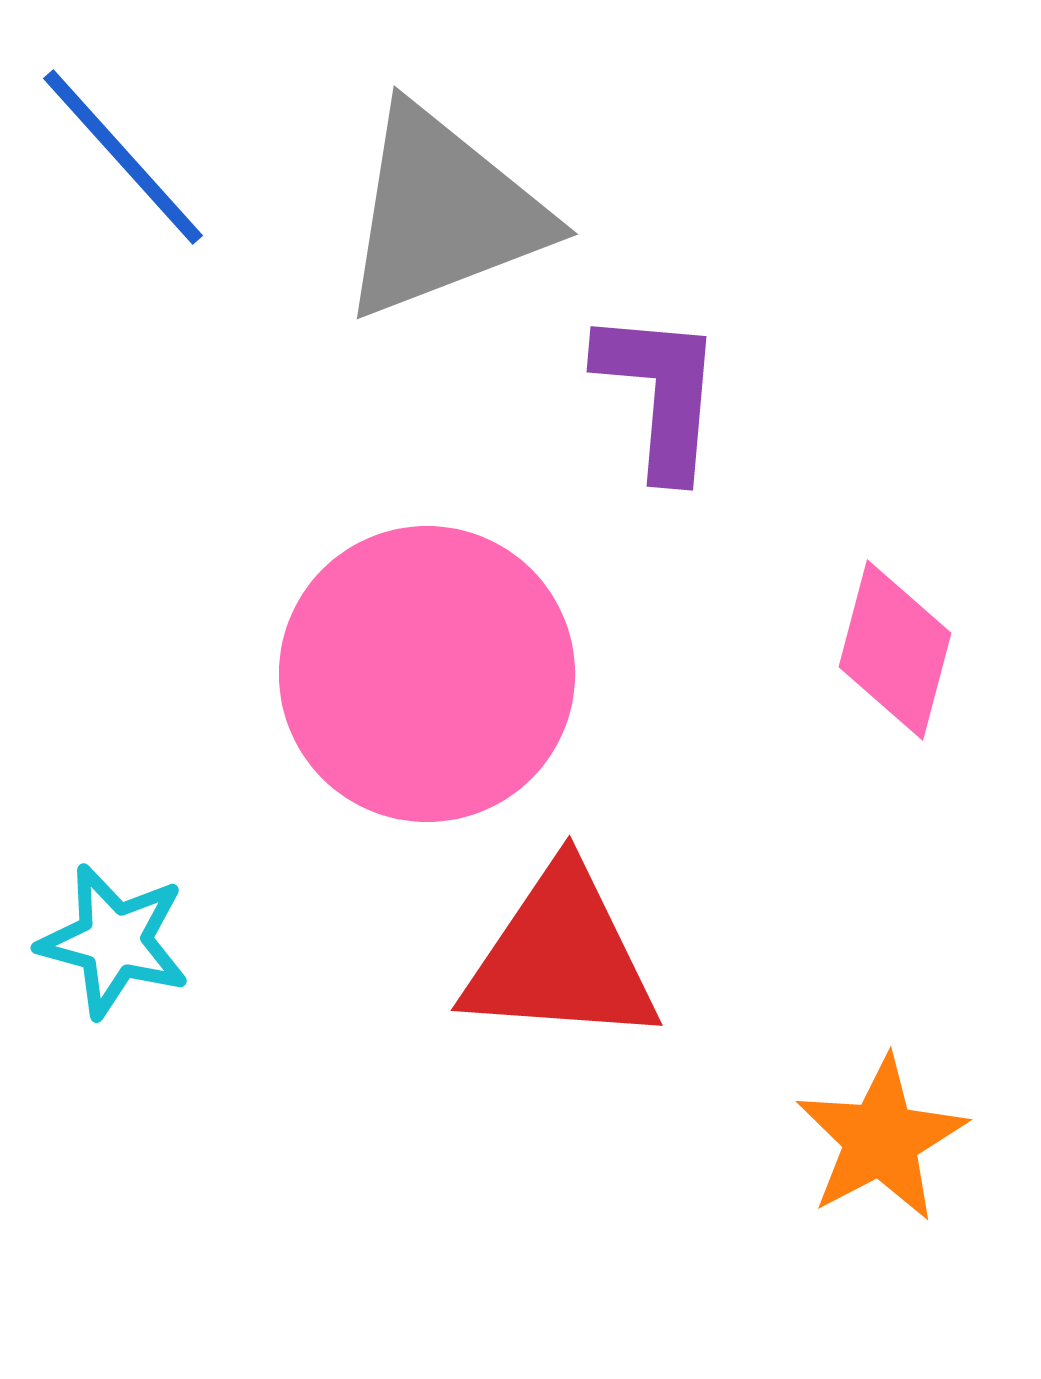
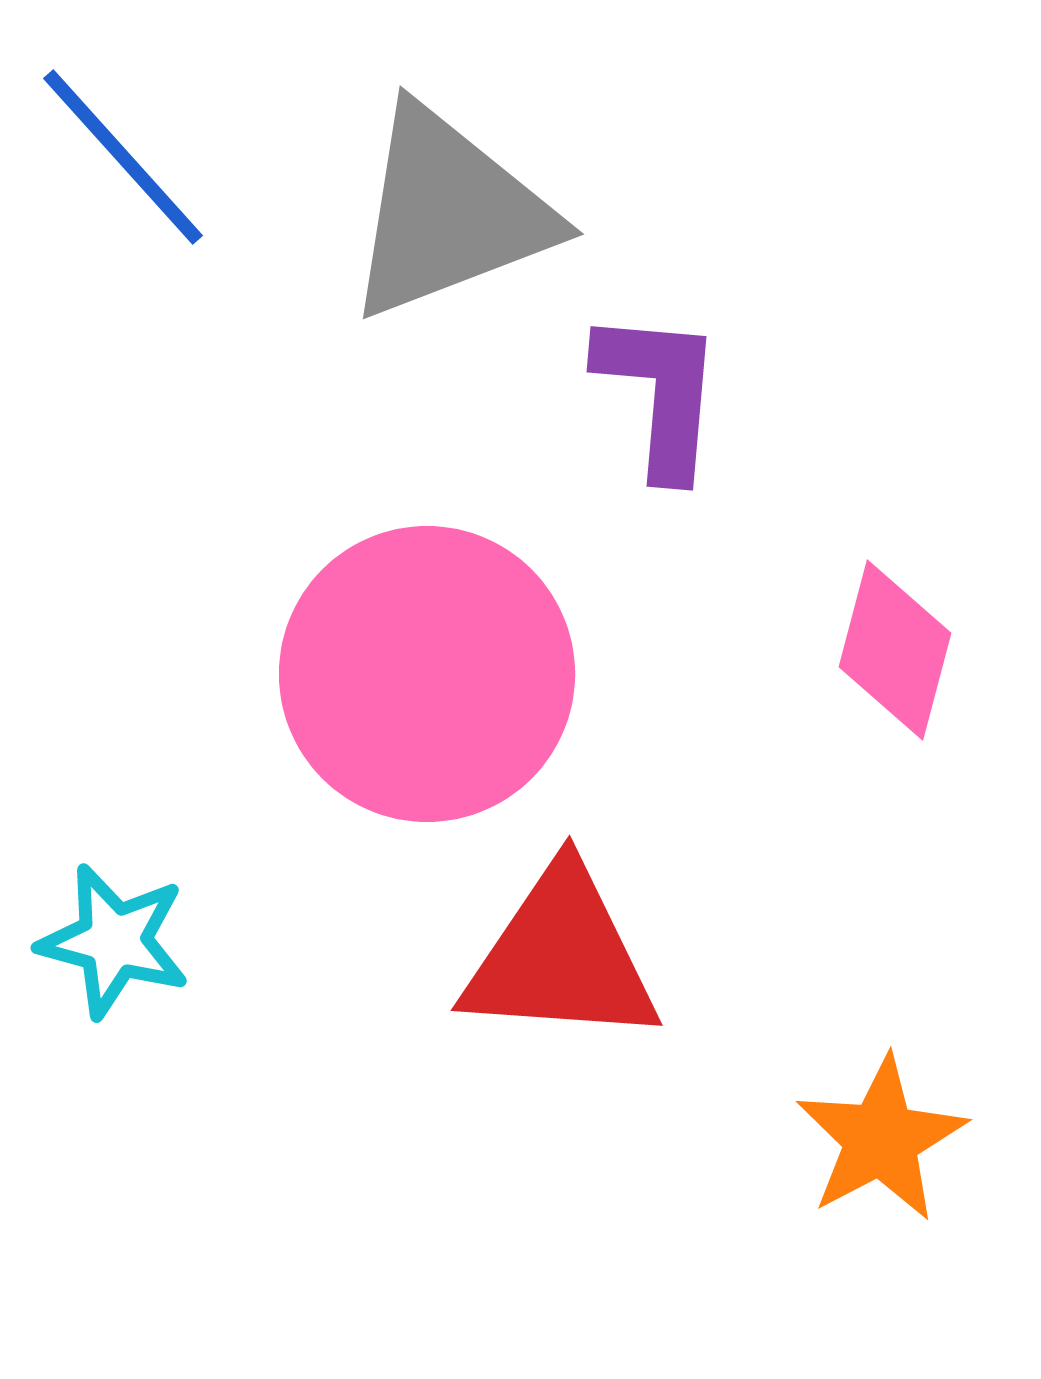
gray triangle: moved 6 px right
